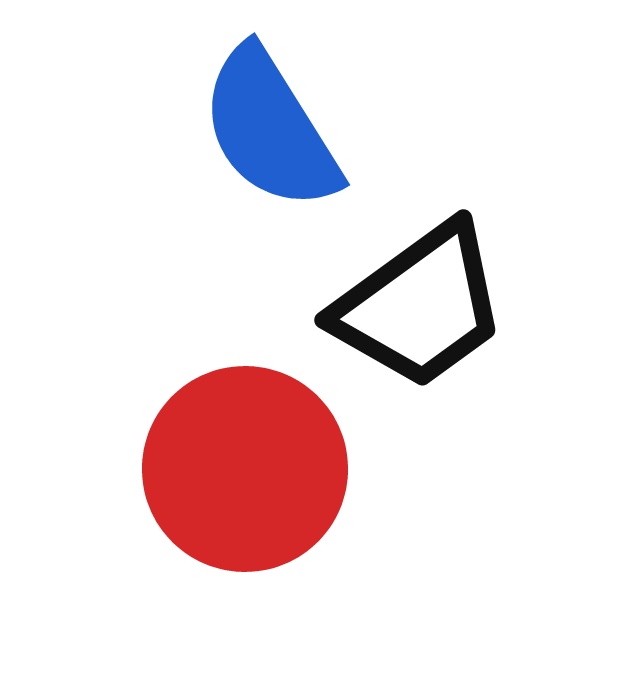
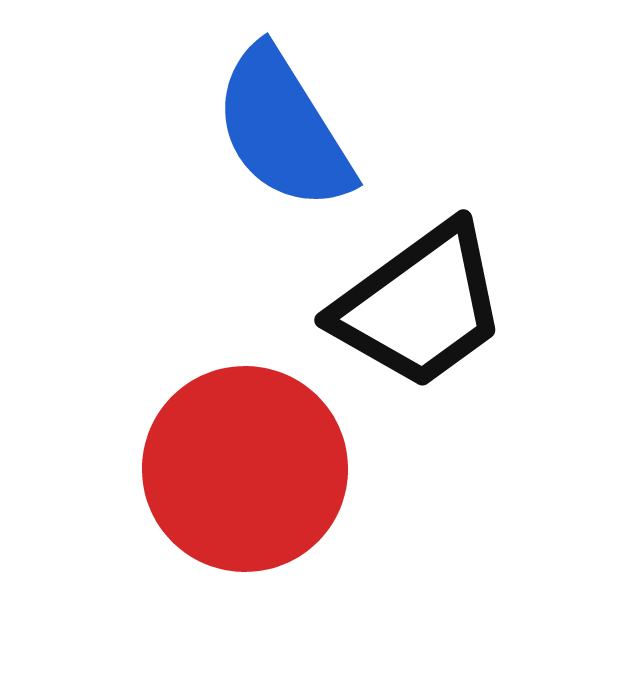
blue semicircle: moved 13 px right
